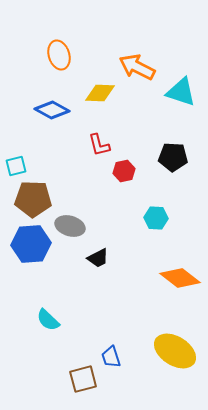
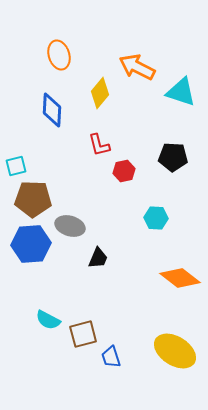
yellow diamond: rotated 52 degrees counterclockwise
blue diamond: rotated 64 degrees clockwise
black trapezoid: rotated 40 degrees counterclockwise
cyan semicircle: rotated 15 degrees counterclockwise
brown square: moved 45 px up
